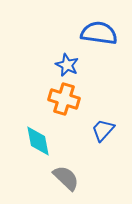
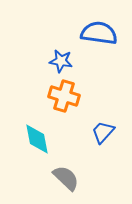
blue star: moved 6 px left, 4 px up; rotated 15 degrees counterclockwise
orange cross: moved 3 px up
blue trapezoid: moved 2 px down
cyan diamond: moved 1 px left, 2 px up
